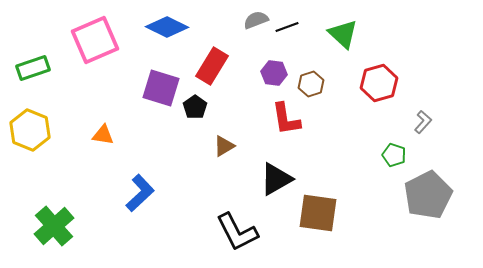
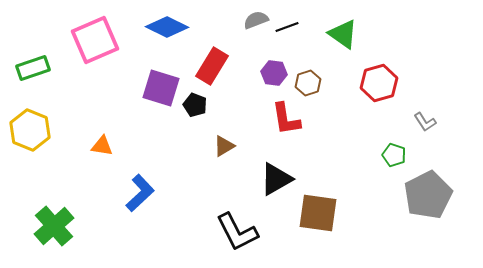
green triangle: rotated 8 degrees counterclockwise
brown hexagon: moved 3 px left, 1 px up
black pentagon: moved 2 px up; rotated 15 degrees counterclockwise
gray L-shape: moved 2 px right; rotated 105 degrees clockwise
orange triangle: moved 1 px left, 11 px down
